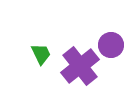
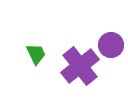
green trapezoid: moved 5 px left
